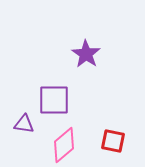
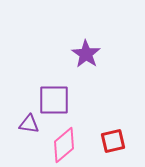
purple triangle: moved 5 px right
red square: rotated 25 degrees counterclockwise
